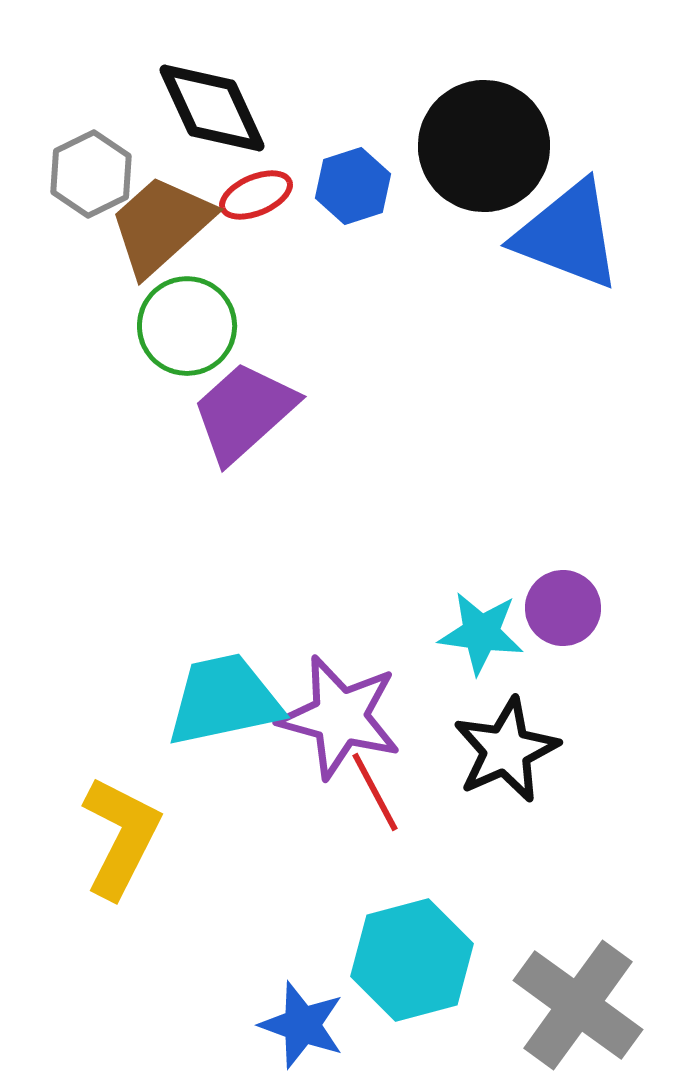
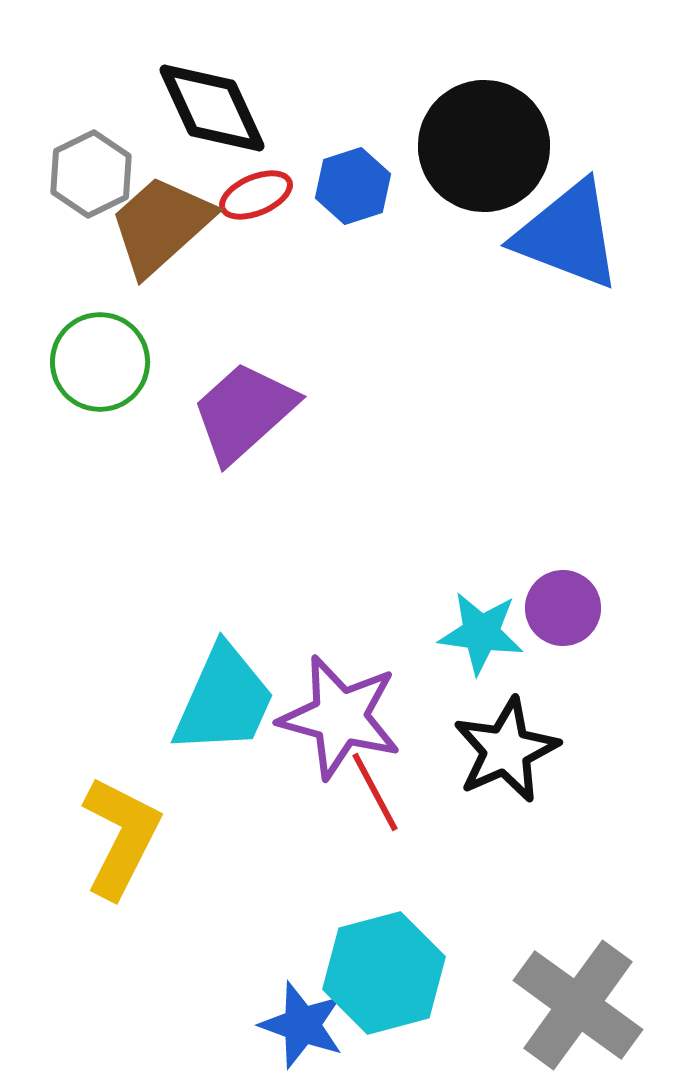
green circle: moved 87 px left, 36 px down
cyan trapezoid: rotated 126 degrees clockwise
cyan hexagon: moved 28 px left, 13 px down
